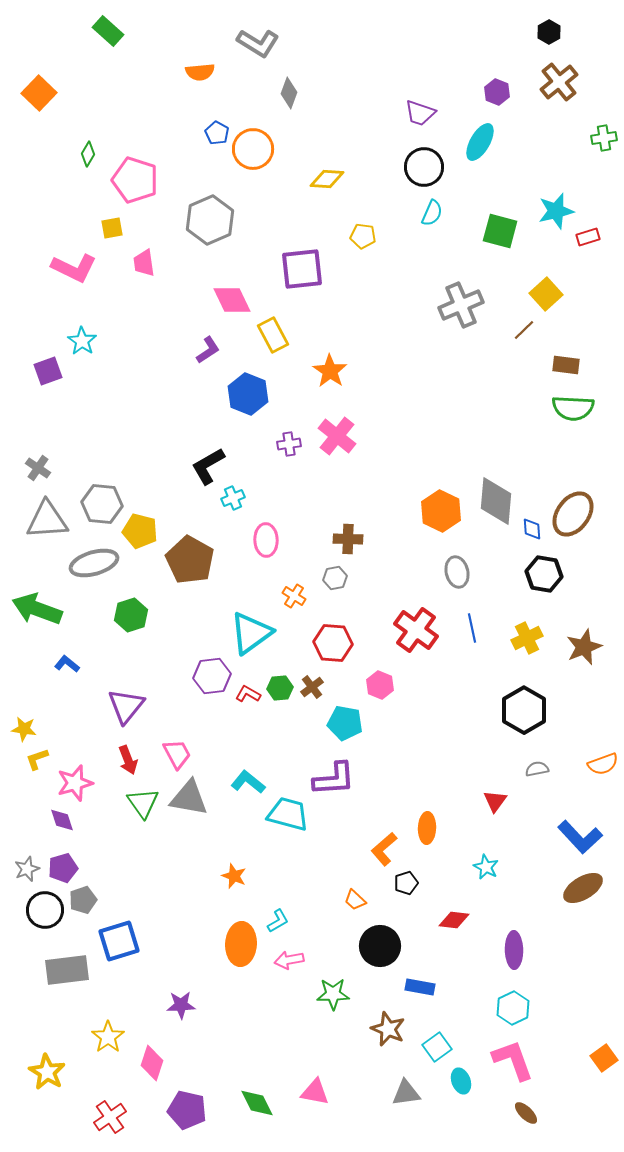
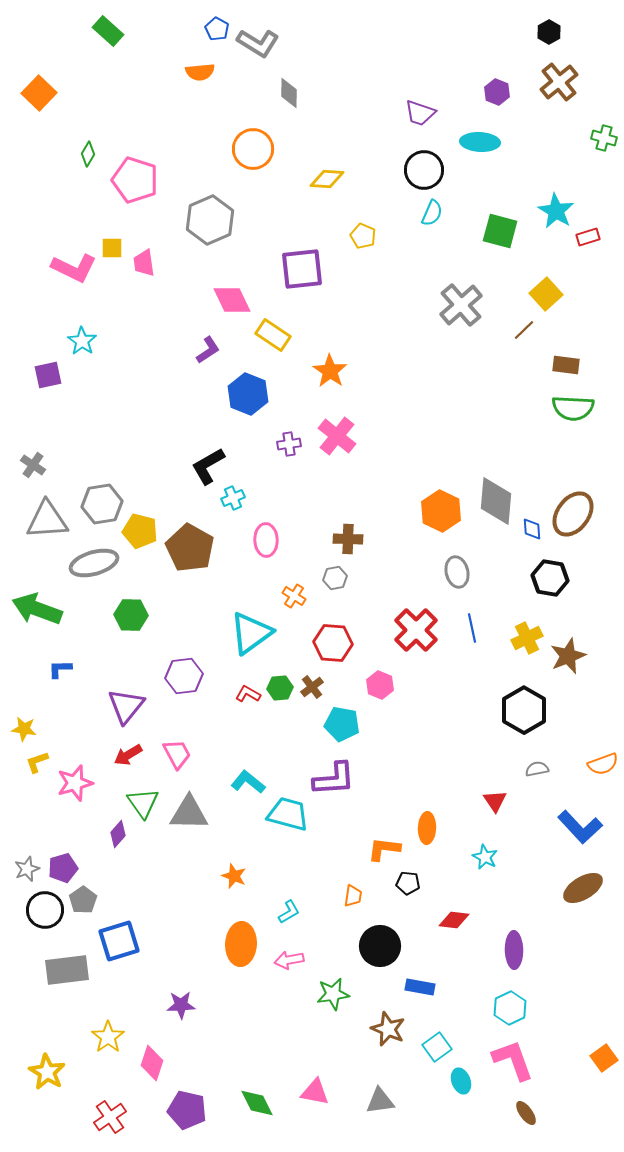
gray diamond at (289, 93): rotated 20 degrees counterclockwise
blue pentagon at (217, 133): moved 104 px up
green cross at (604, 138): rotated 25 degrees clockwise
cyan ellipse at (480, 142): rotated 63 degrees clockwise
black circle at (424, 167): moved 3 px down
cyan star at (556, 211): rotated 27 degrees counterclockwise
yellow square at (112, 228): moved 20 px down; rotated 10 degrees clockwise
yellow pentagon at (363, 236): rotated 15 degrees clockwise
gray cross at (461, 305): rotated 18 degrees counterclockwise
yellow rectangle at (273, 335): rotated 28 degrees counterclockwise
purple square at (48, 371): moved 4 px down; rotated 8 degrees clockwise
gray cross at (38, 468): moved 5 px left, 3 px up
gray hexagon at (102, 504): rotated 15 degrees counterclockwise
brown pentagon at (190, 560): moved 12 px up
black hexagon at (544, 574): moved 6 px right, 4 px down
green hexagon at (131, 615): rotated 20 degrees clockwise
red cross at (416, 630): rotated 9 degrees clockwise
brown star at (584, 647): moved 16 px left, 9 px down
blue L-shape at (67, 664): moved 7 px left, 5 px down; rotated 40 degrees counterclockwise
purple hexagon at (212, 676): moved 28 px left
cyan pentagon at (345, 723): moved 3 px left, 1 px down
yellow L-shape at (37, 759): moved 3 px down
red arrow at (128, 760): moved 5 px up; rotated 80 degrees clockwise
gray triangle at (189, 798): moved 15 px down; rotated 9 degrees counterclockwise
red triangle at (495, 801): rotated 10 degrees counterclockwise
purple diamond at (62, 820): moved 56 px right, 14 px down; rotated 60 degrees clockwise
blue L-shape at (580, 837): moved 10 px up
orange L-shape at (384, 849): rotated 48 degrees clockwise
cyan star at (486, 867): moved 1 px left, 10 px up
black pentagon at (406, 883): moved 2 px right; rotated 25 degrees clockwise
gray pentagon at (83, 900): rotated 16 degrees counterclockwise
orange trapezoid at (355, 900): moved 2 px left, 4 px up; rotated 125 degrees counterclockwise
cyan L-shape at (278, 921): moved 11 px right, 9 px up
green star at (333, 994): rotated 8 degrees counterclockwise
cyan hexagon at (513, 1008): moved 3 px left
gray triangle at (406, 1093): moved 26 px left, 8 px down
brown ellipse at (526, 1113): rotated 10 degrees clockwise
